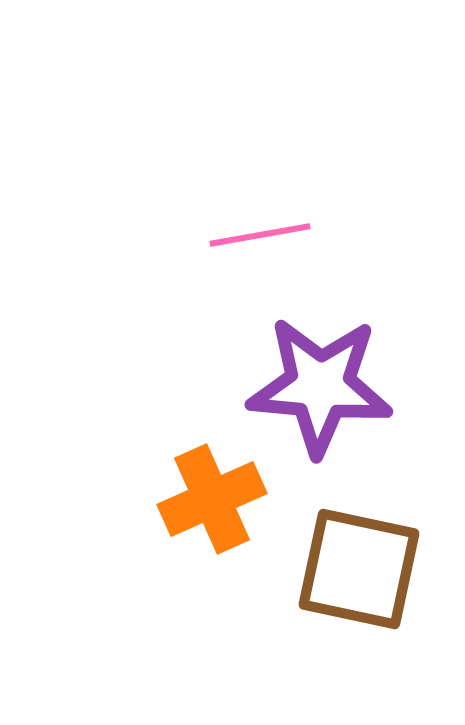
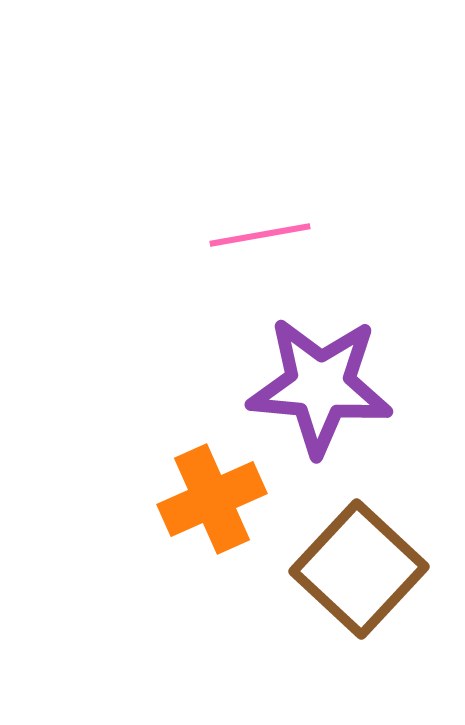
brown square: rotated 31 degrees clockwise
